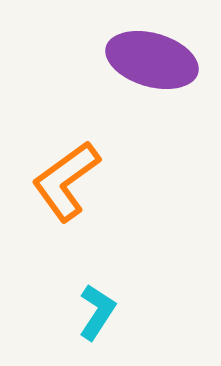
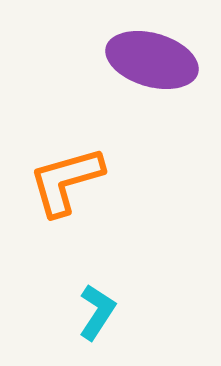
orange L-shape: rotated 20 degrees clockwise
